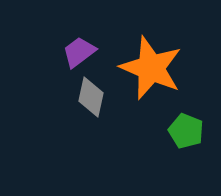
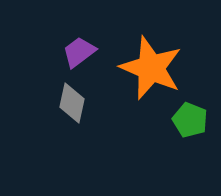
gray diamond: moved 19 px left, 6 px down
green pentagon: moved 4 px right, 11 px up
